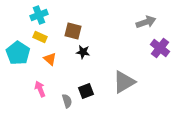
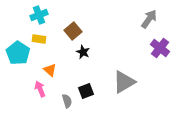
gray arrow: moved 3 px right, 3 px up; rotated 36 degrees counterclockwise
brown square: rotated 36 degrees clockwise
yellow rectangle: moved 1 px left, 2 px down; rotated 16 degrees counterclockwise
black star: rotated 16 degrees clockwise
orange triangle: moved 11 px down
